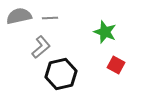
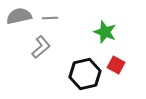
black hexagon: moved 24 px right
